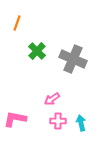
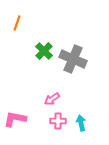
green cross: moved 7 px right
